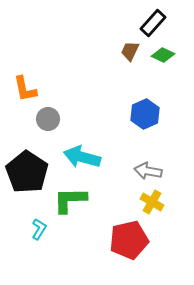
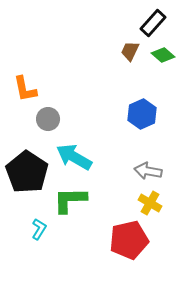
green diamond: rotated 15 degrees clockwise
blue hexagon: moved 3 px left
cyan arrow: moved 8 px left; rotated 15 degrees clockwise
yellow cross: moved 2 px left, 1 px down
